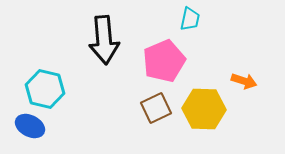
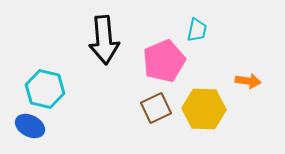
cyan trapezoid: moved 7 px right, 11 px down
orange arrow: moved 4 px right; rotated 10 degrees counterclockwise
